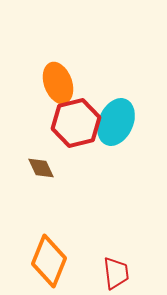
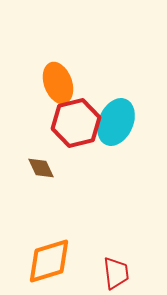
orange diamond: rotated 51 degrees clockwise
